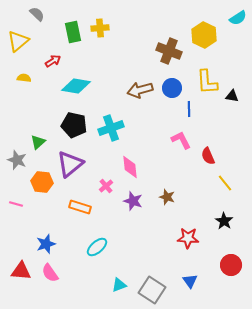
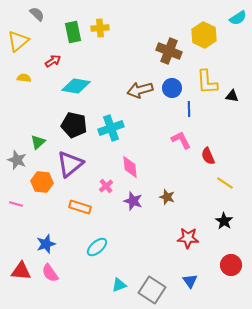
yellow line: rotated 18 degrees counterclockwise
